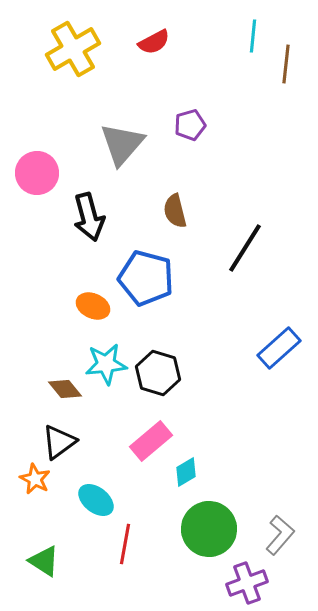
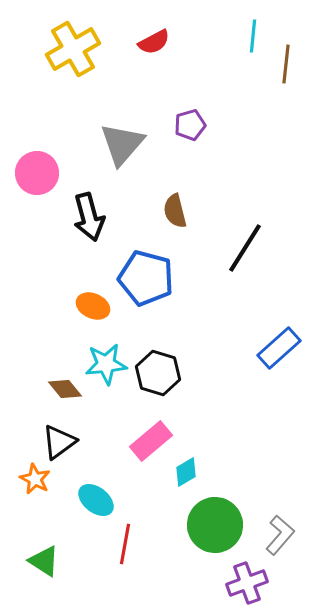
green circle: moved 6 px right, 4 px up
